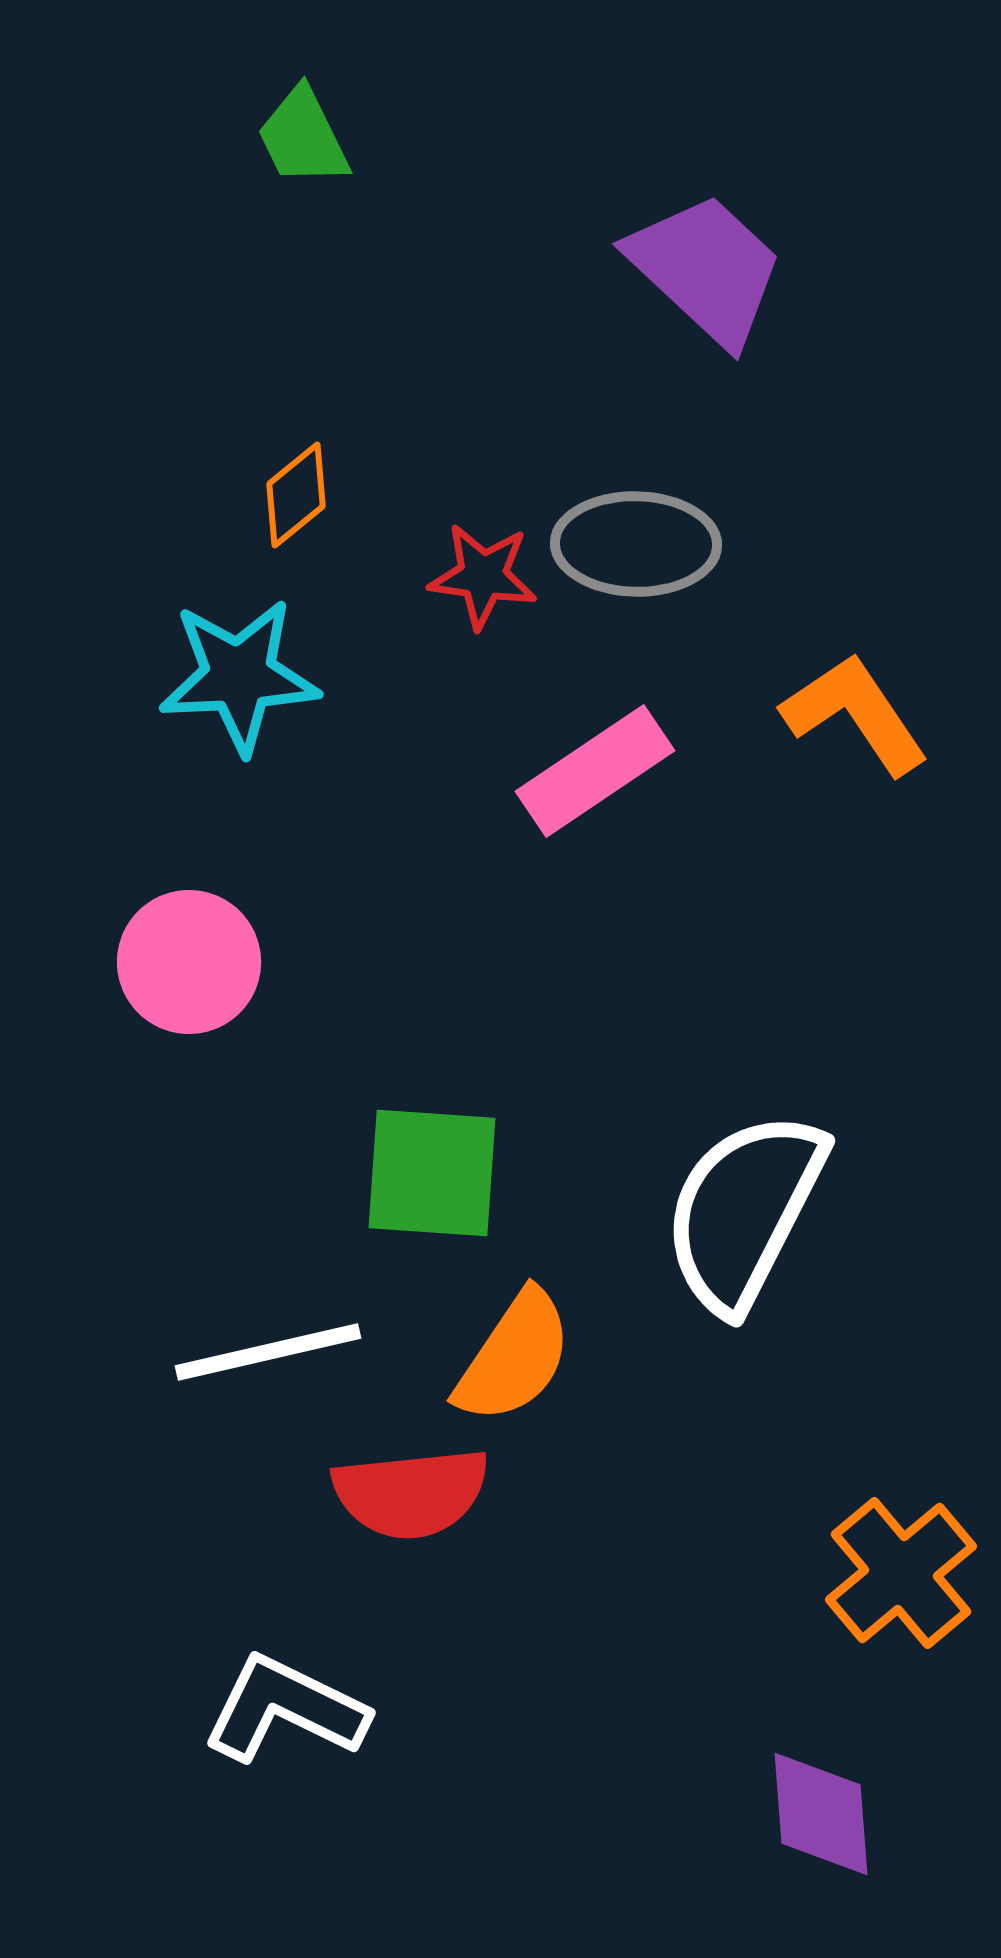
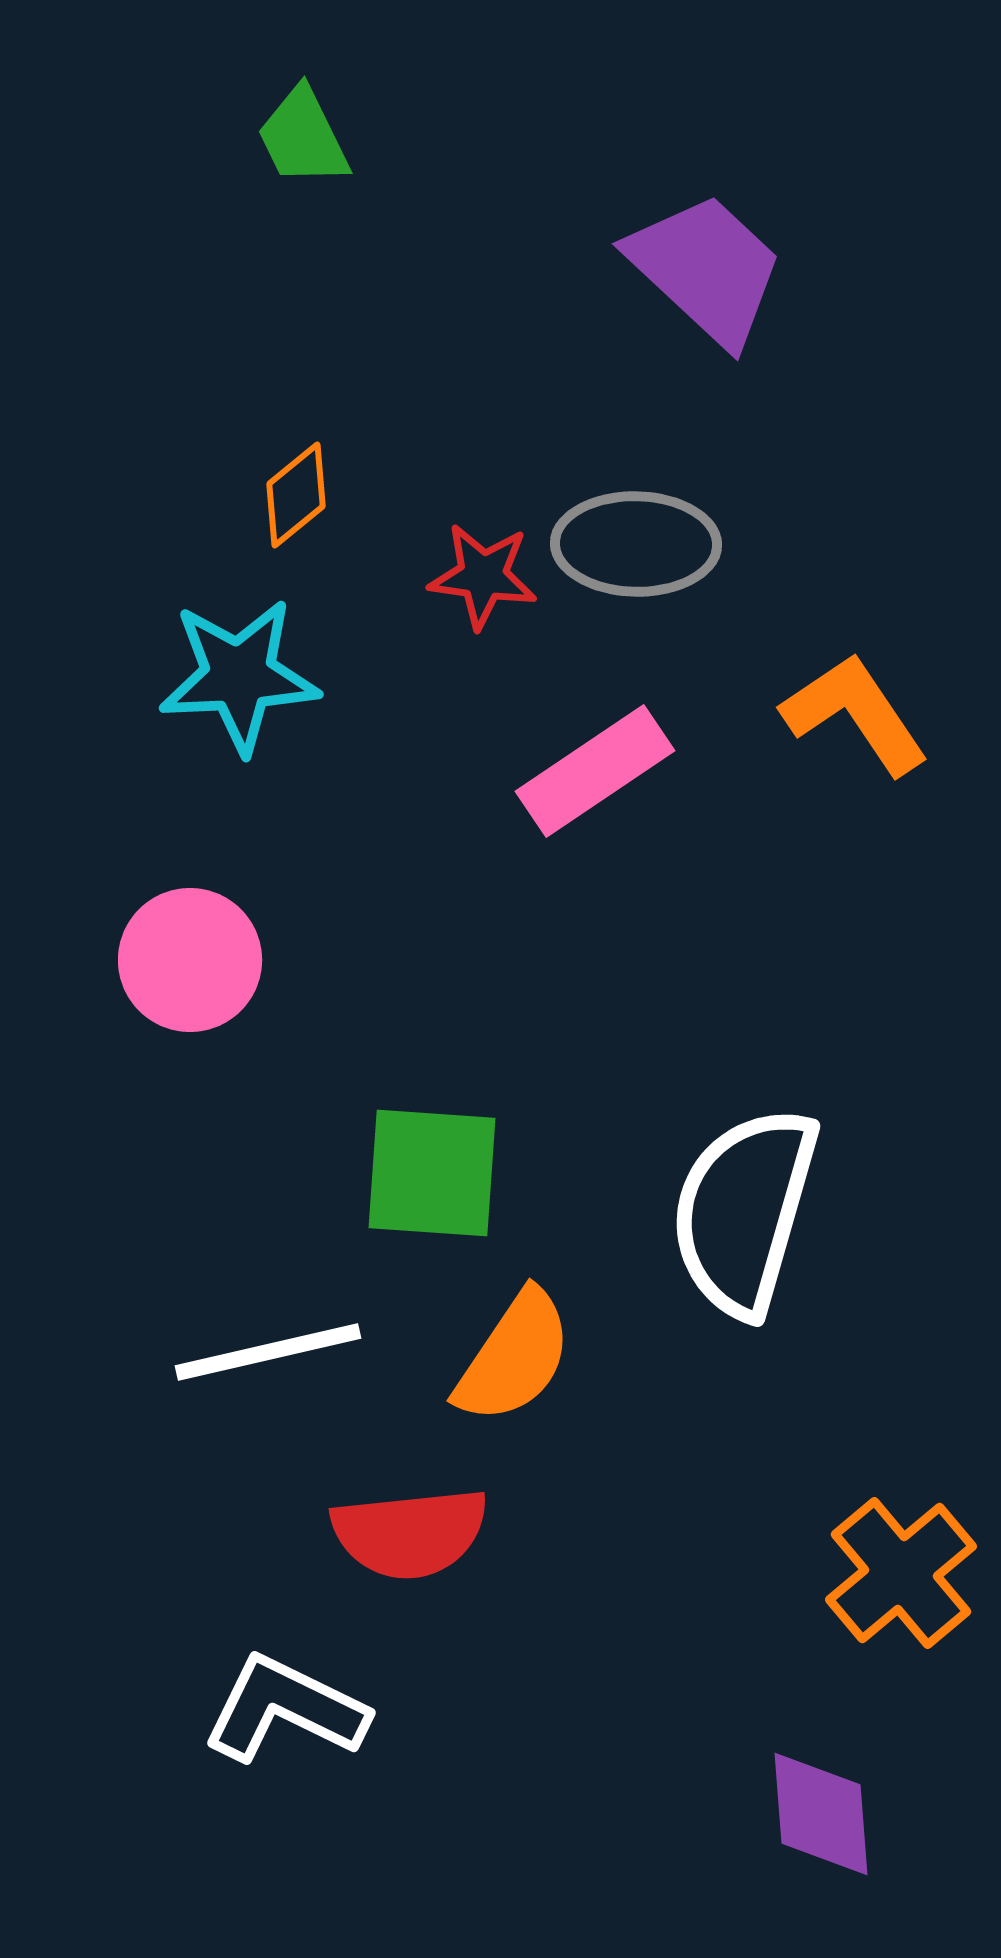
pink circle: moved 1 px right, 2 px up
white semicircle: rotated 11 degrees counterclockwise
red semicircle: moved 1 px left, 40 px down
